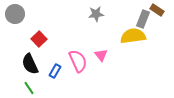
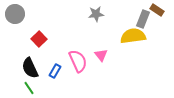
black semicircle: moved 4 px down
